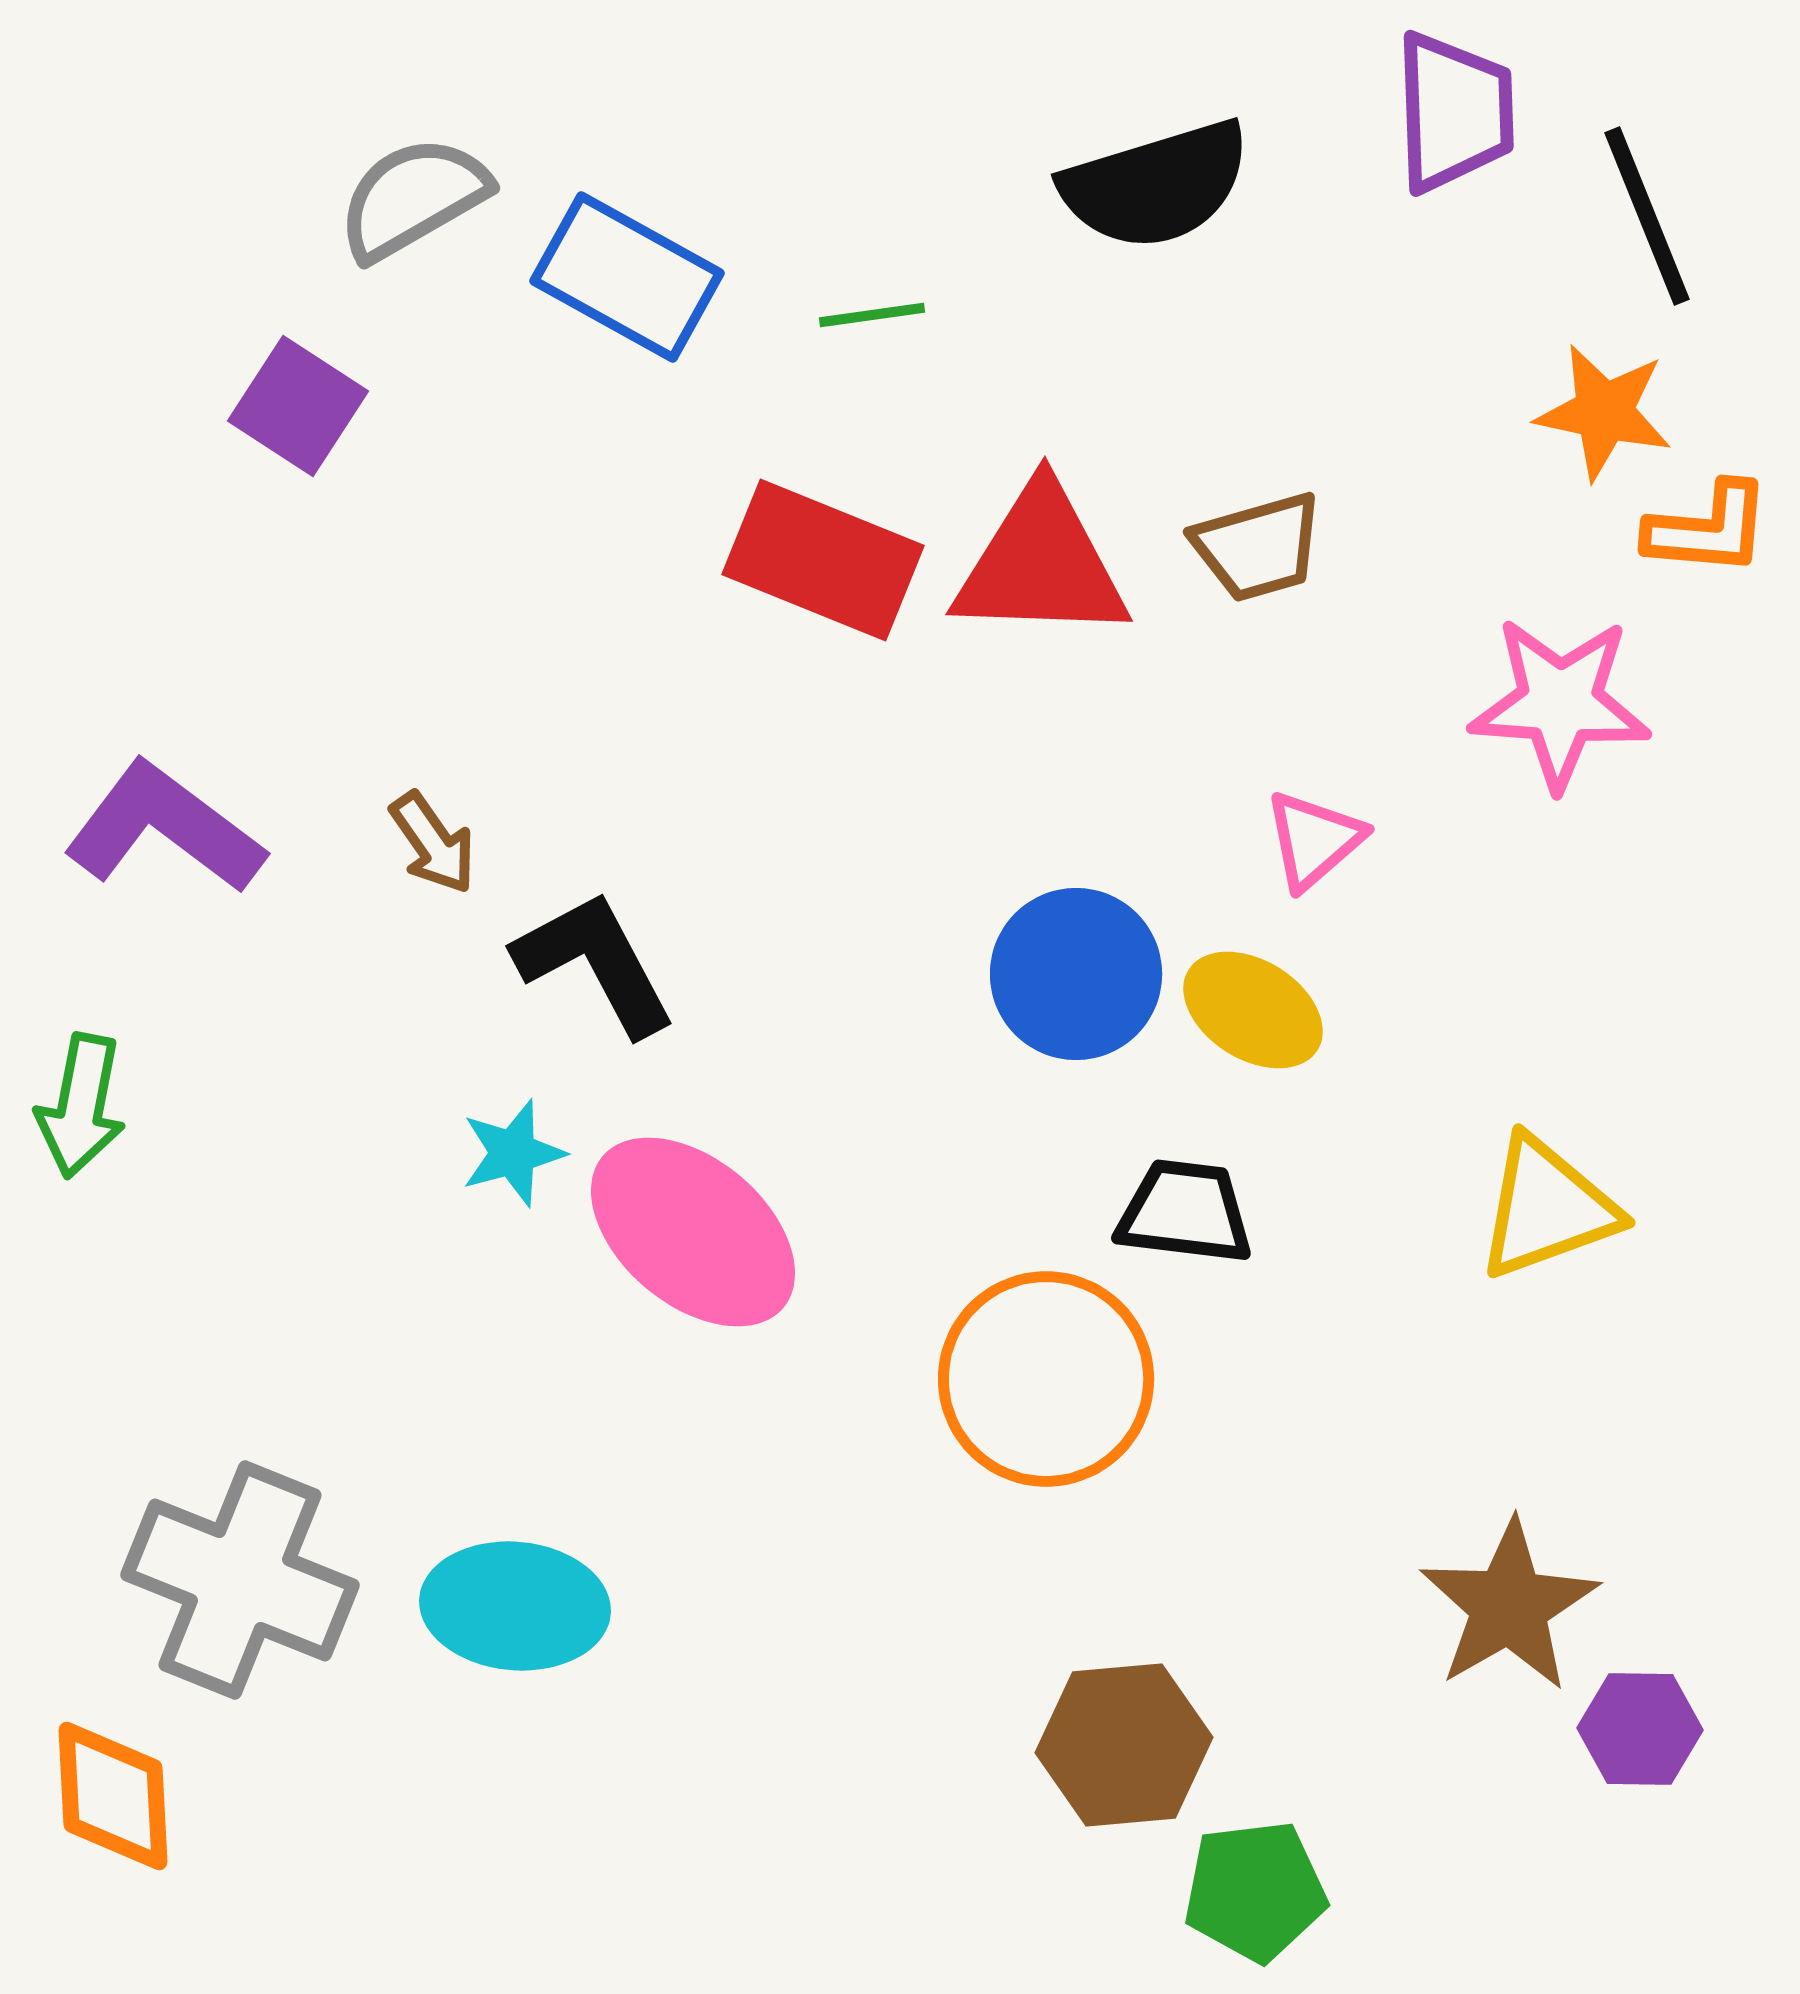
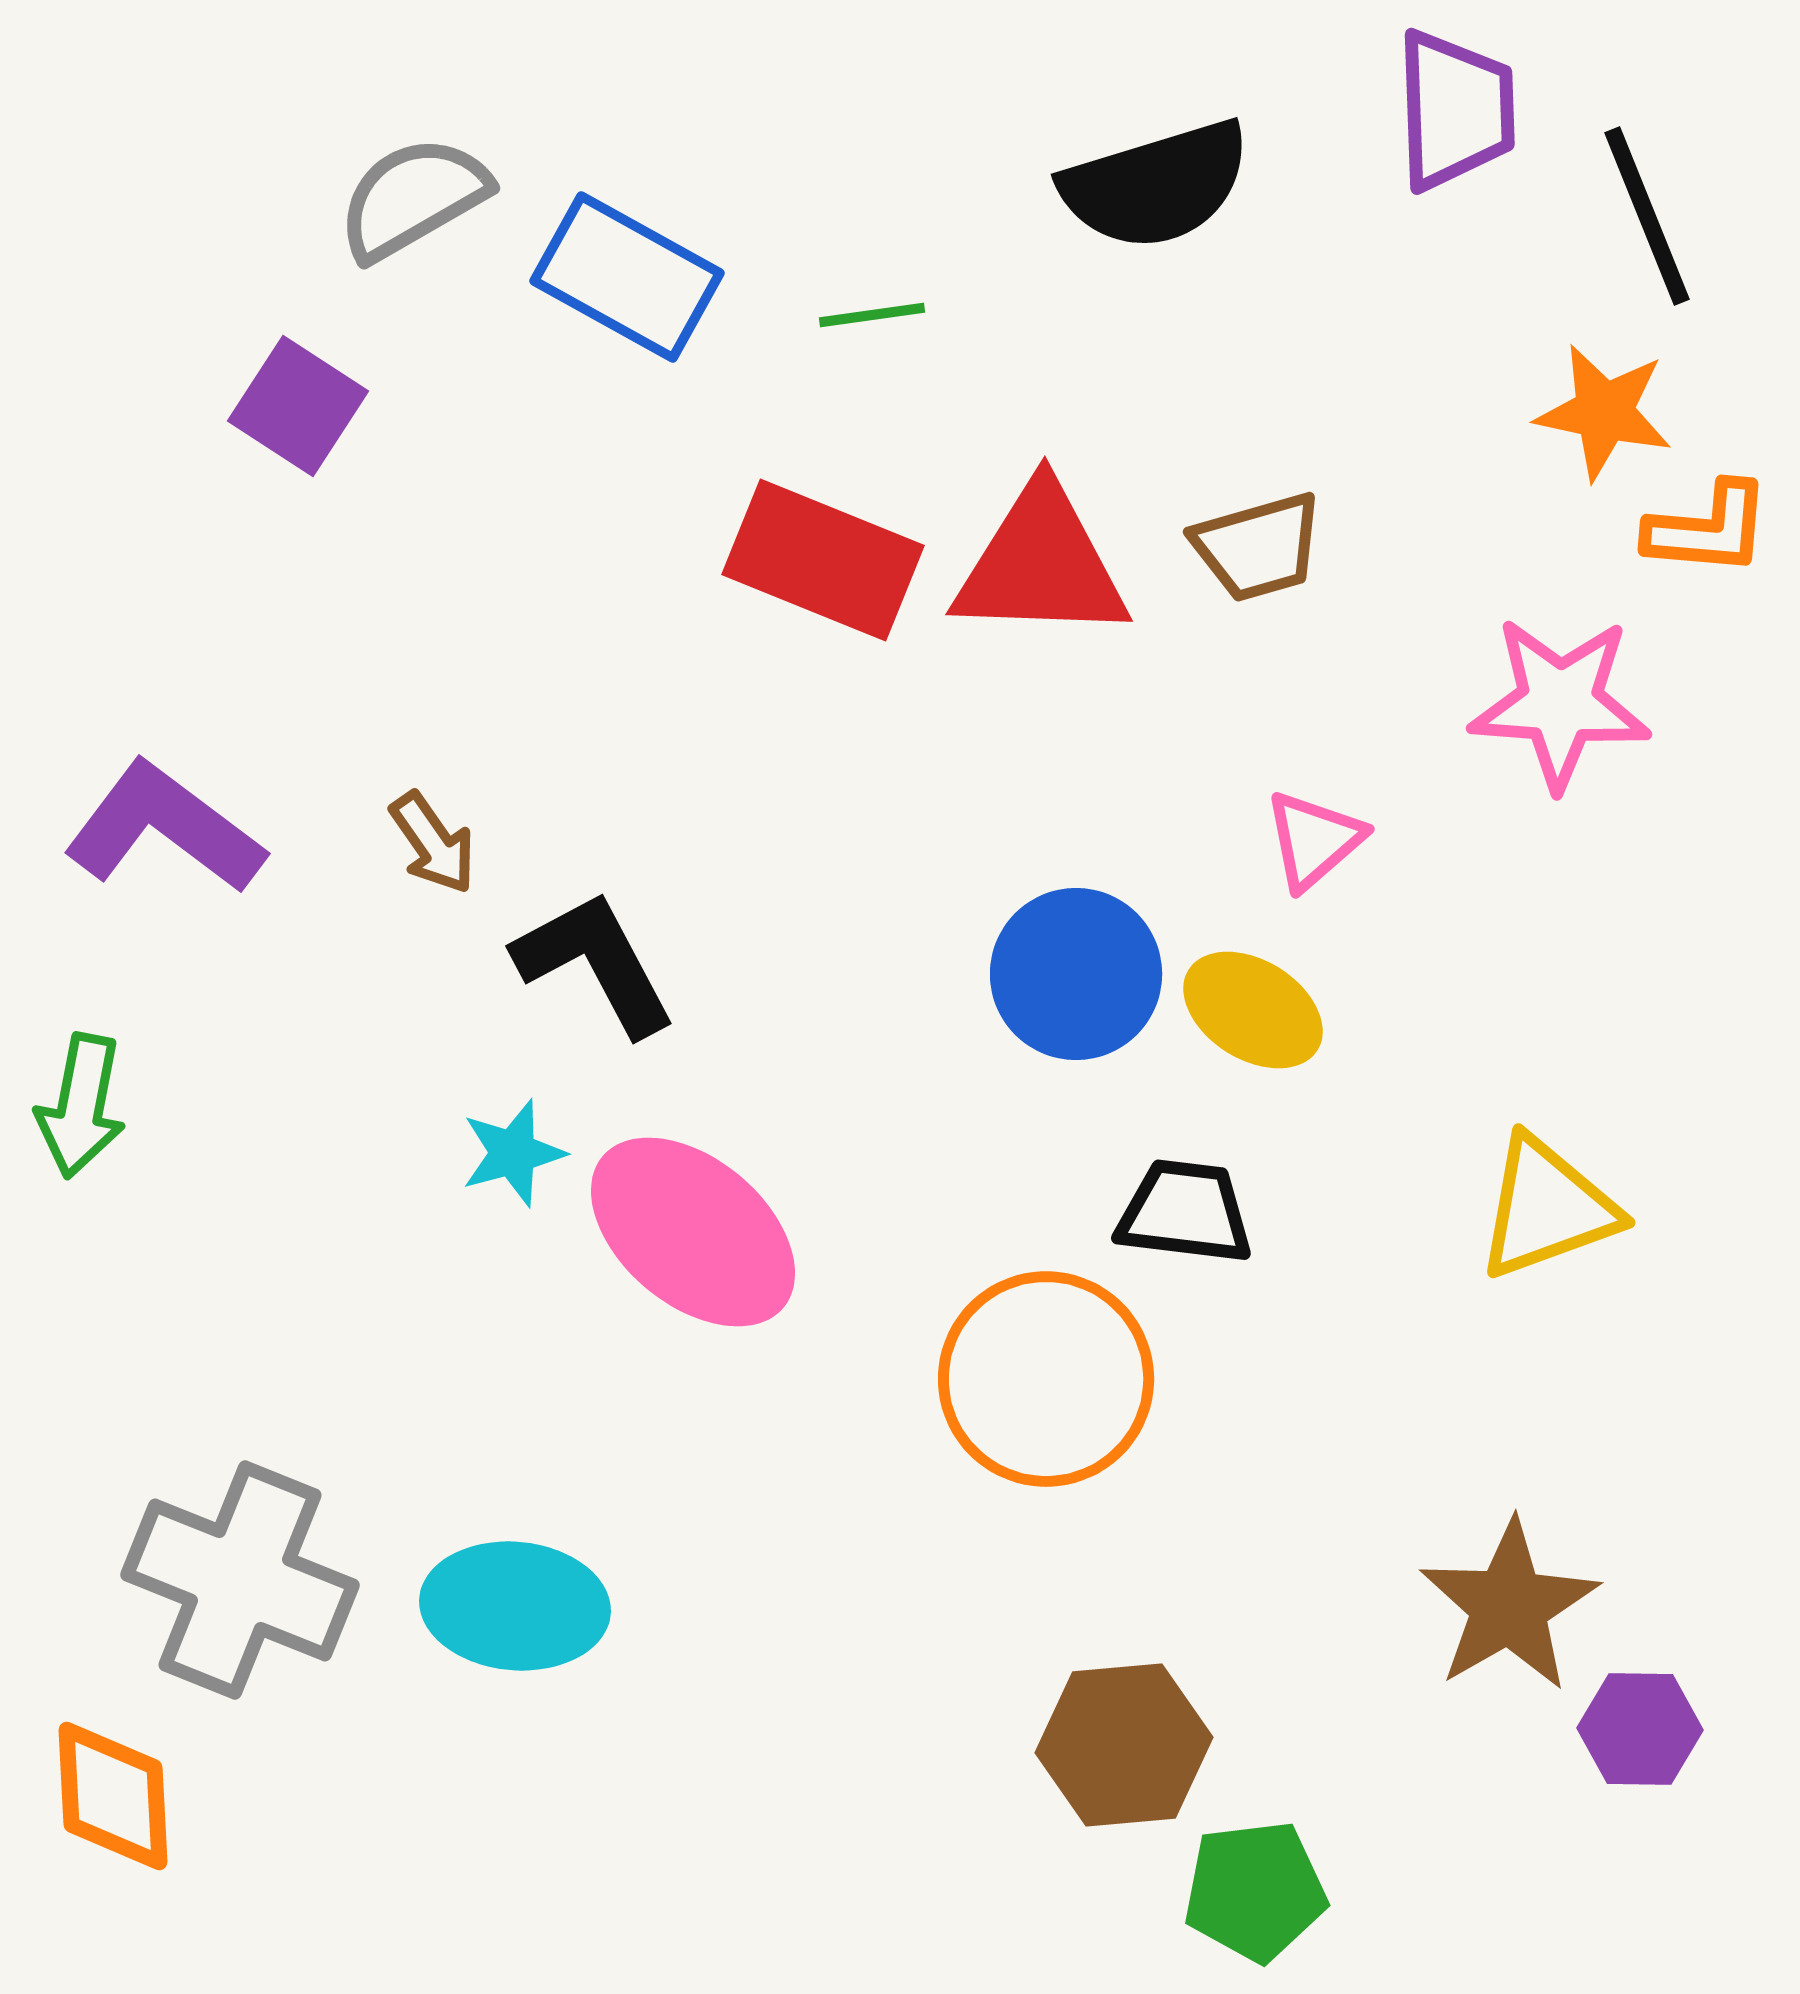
purple trapezoid: moved 1 px right, 2 px up
